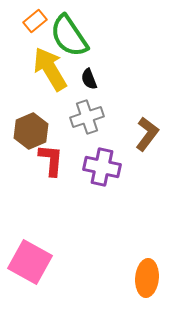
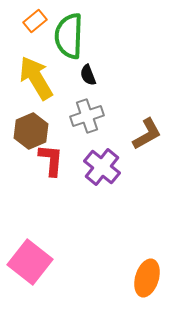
green semicircle: rotated 36 degrees clockwise
yellow arrow: moved 14 px left, 9 px down
black semicircle: moved 1 px left, 4 px up
gray cross: moved 1 px up
brown L-shape: rotated 24 degrees clockwise
purple cross: rotated 27 degrees clockwise
pink square: rotated 9 degrees clockwise
orange ellipse: rotated 12 degrees clockwise
